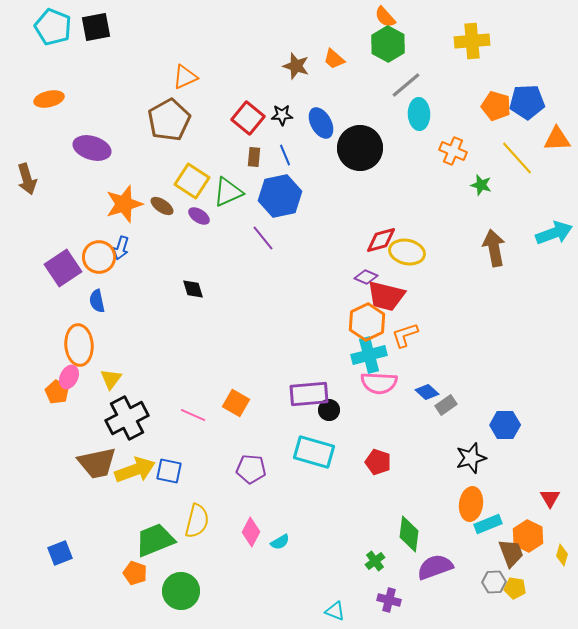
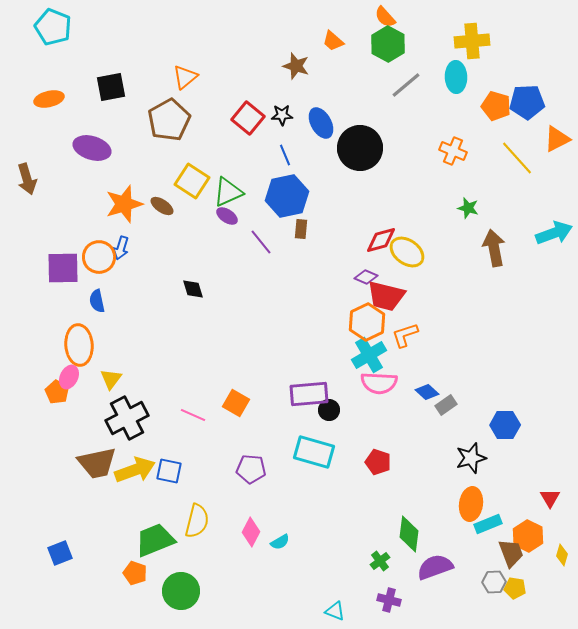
black square at (96, 27): moved 15 px right, 60 px down
orange trapezoid at (334, 59): moved 1 px left, 18 px up
orange triangle at (185, 77): rotated 16 degrees counterclockwise
cyan ellipse at (419, 114): moved 37 px right, 37 px up
orange triangle at (557, 139): rotated 24 degrees counterclockwise
brown rectangle at (254, 157): moved 47 px right, 72 px down
green star at (481, 185): moved 13 px left, 23 px down
blue hexagon at (280, 196): moved 7 px right
purple ellipse at (199, 216): moved 28 px right
purple line at (263, 238): moved 2 px left, 4 px down
yellow ellipse at (407, 252): rotated 24 degrees clockwise
purple square at (63, 268): rotated 33 degrees clockwise
cyan cross at (369, 355): rotated 16 degrees counterclockwise
green cross at (375, 561): moved 5 px right
